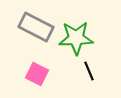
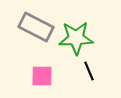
pink square: moved 5 px right, 2 px down; rotated 25 degrees counterclockwise
